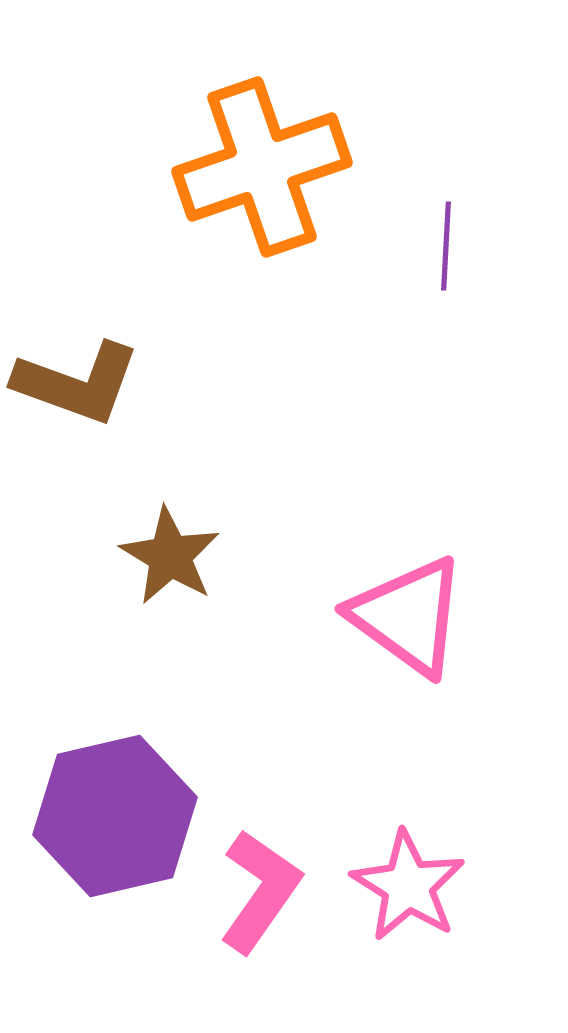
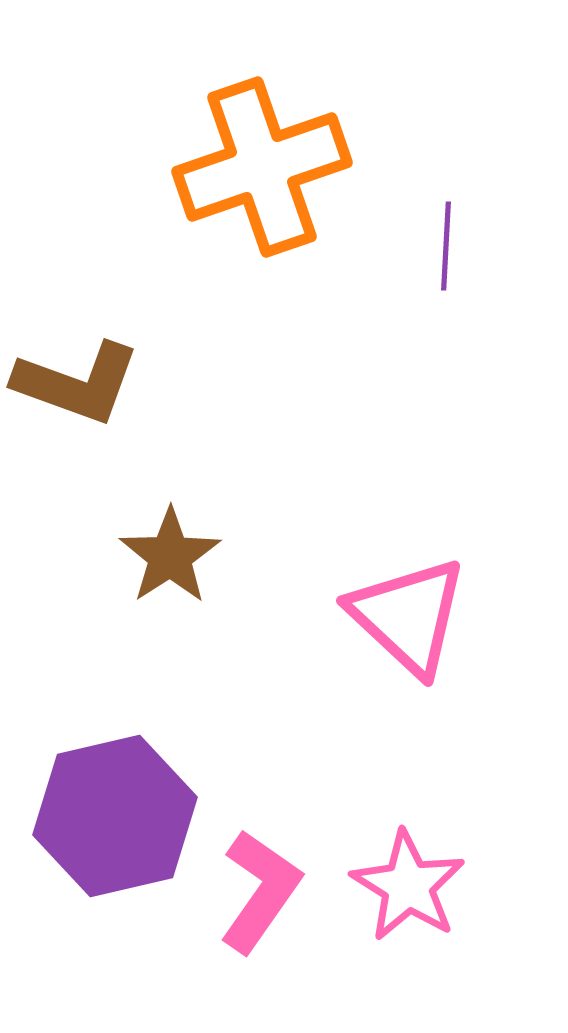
brown star: rotated 8 degrees clockwise
pink triangle: rotated 7 degrees clockwise
